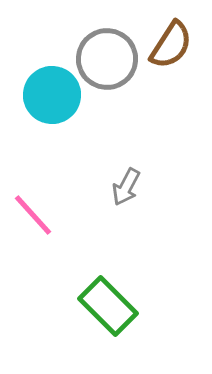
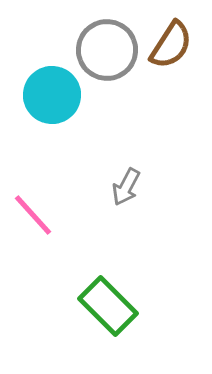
gray circle: moved 9 px up
